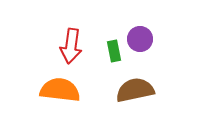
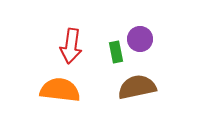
green rectangle: moved 2 px right, 1 px down
brown semicircle: moved 2 px right, 3 px up
